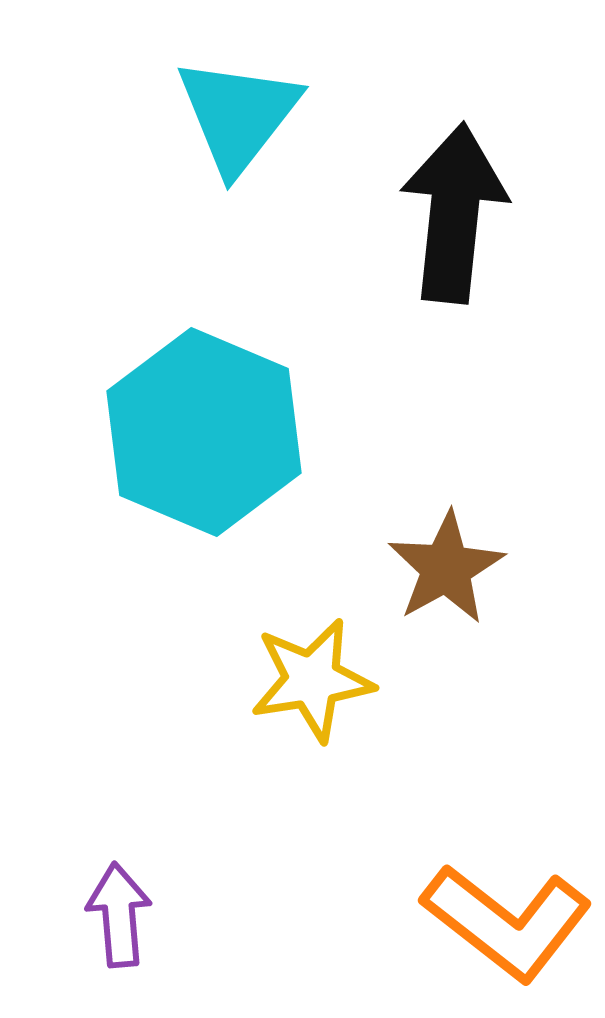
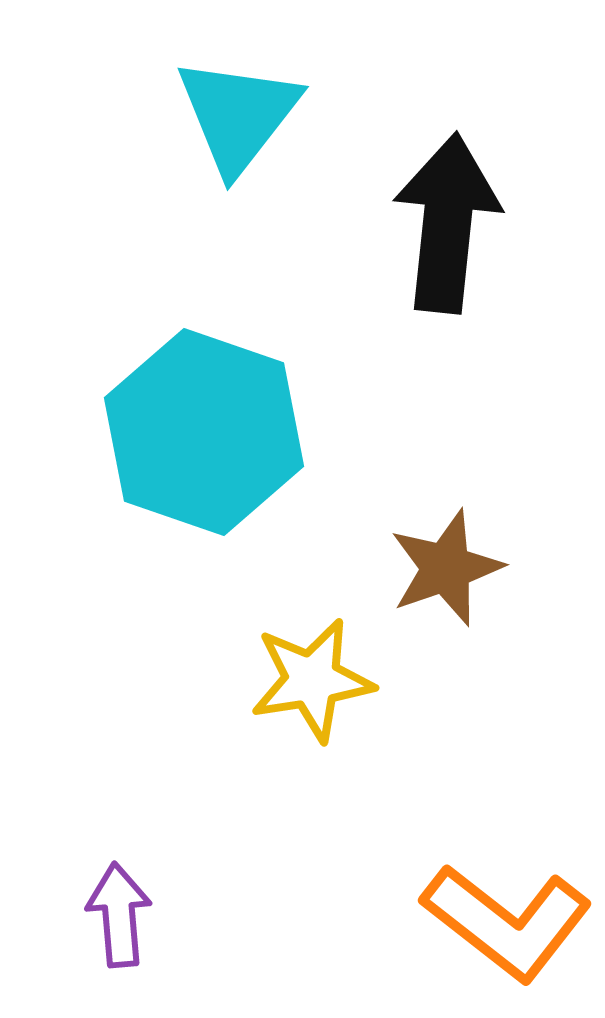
black arrow: moved 7 px left, 10 px down
cyan hexagon: rotated 4 degrees counterclockwise
brown star: rotated 10 degrees clockwise
